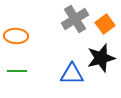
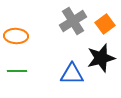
gray cross: moved 2 px left, 2 px down
